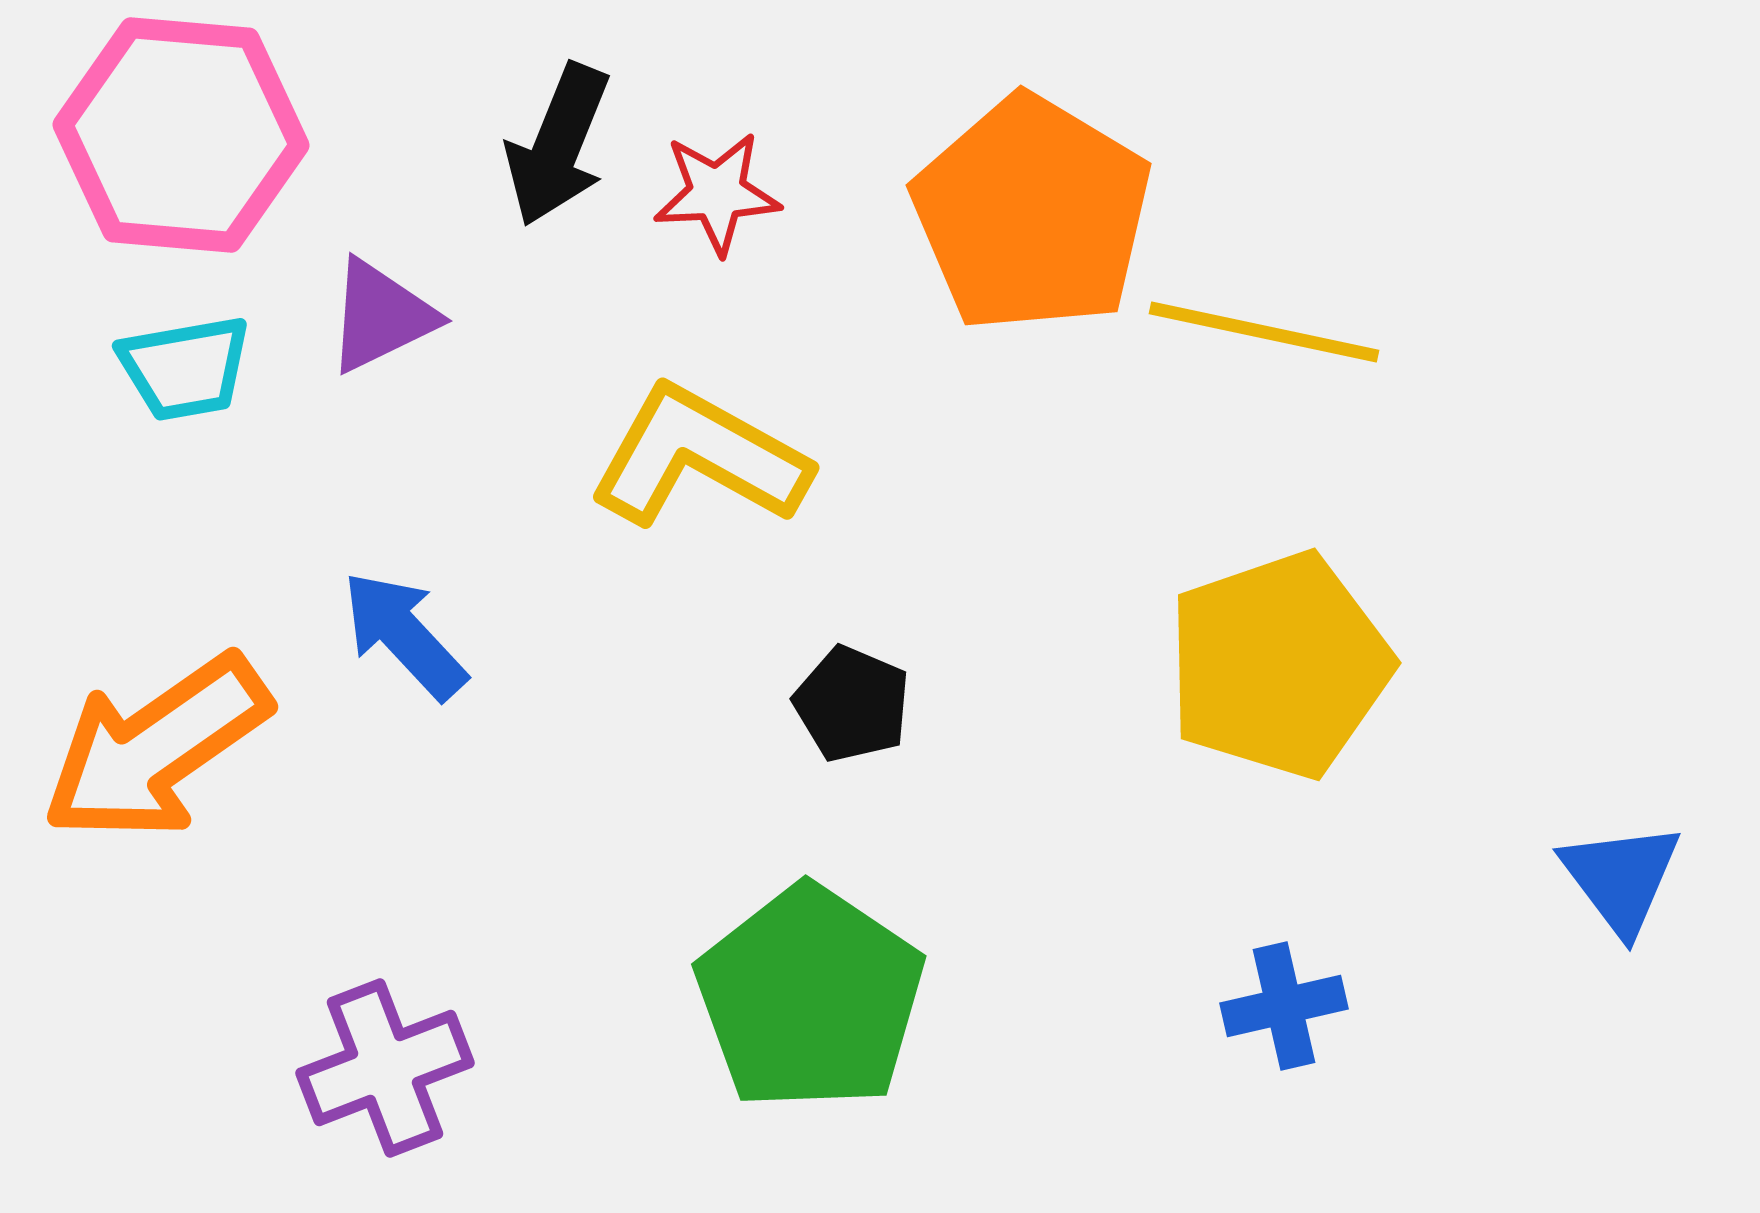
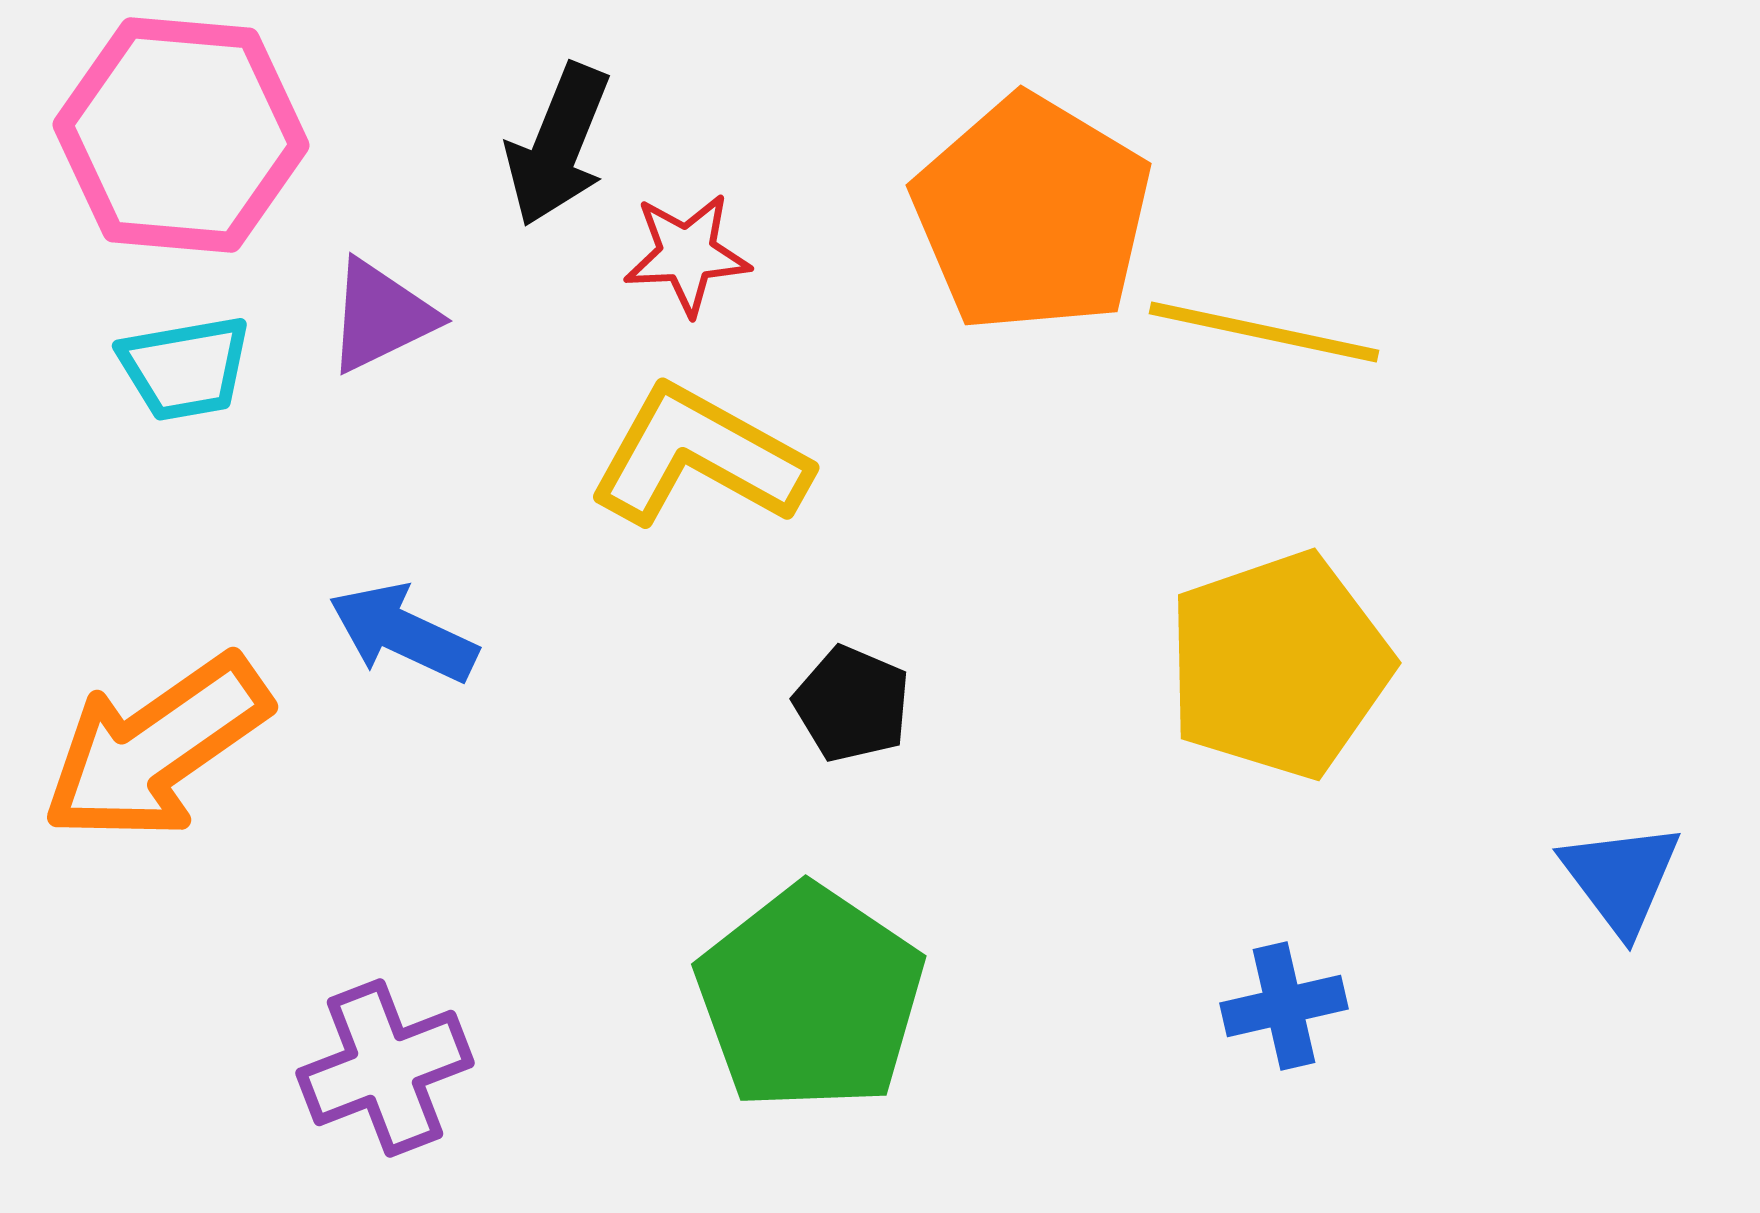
red star: moved 30 px left, 61 px down
blue arrow: moved 1 px left, 2 px up; rotated 22 degrees counterclockwise
